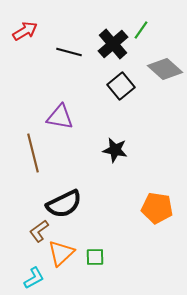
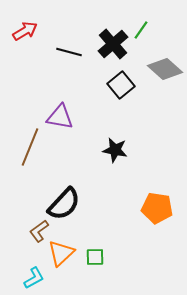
black square: moved 1 px up
brown line: moved 3 px left, 6 px up; rotated 36 degrees clockwise
black semicircle: rotated 21 degrees counterclockwise
